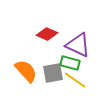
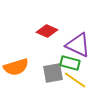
red diamond: moved 3 px up
orange semicircle: moved 10 px left, 4 px up; rotated 115 degrees clockwise
